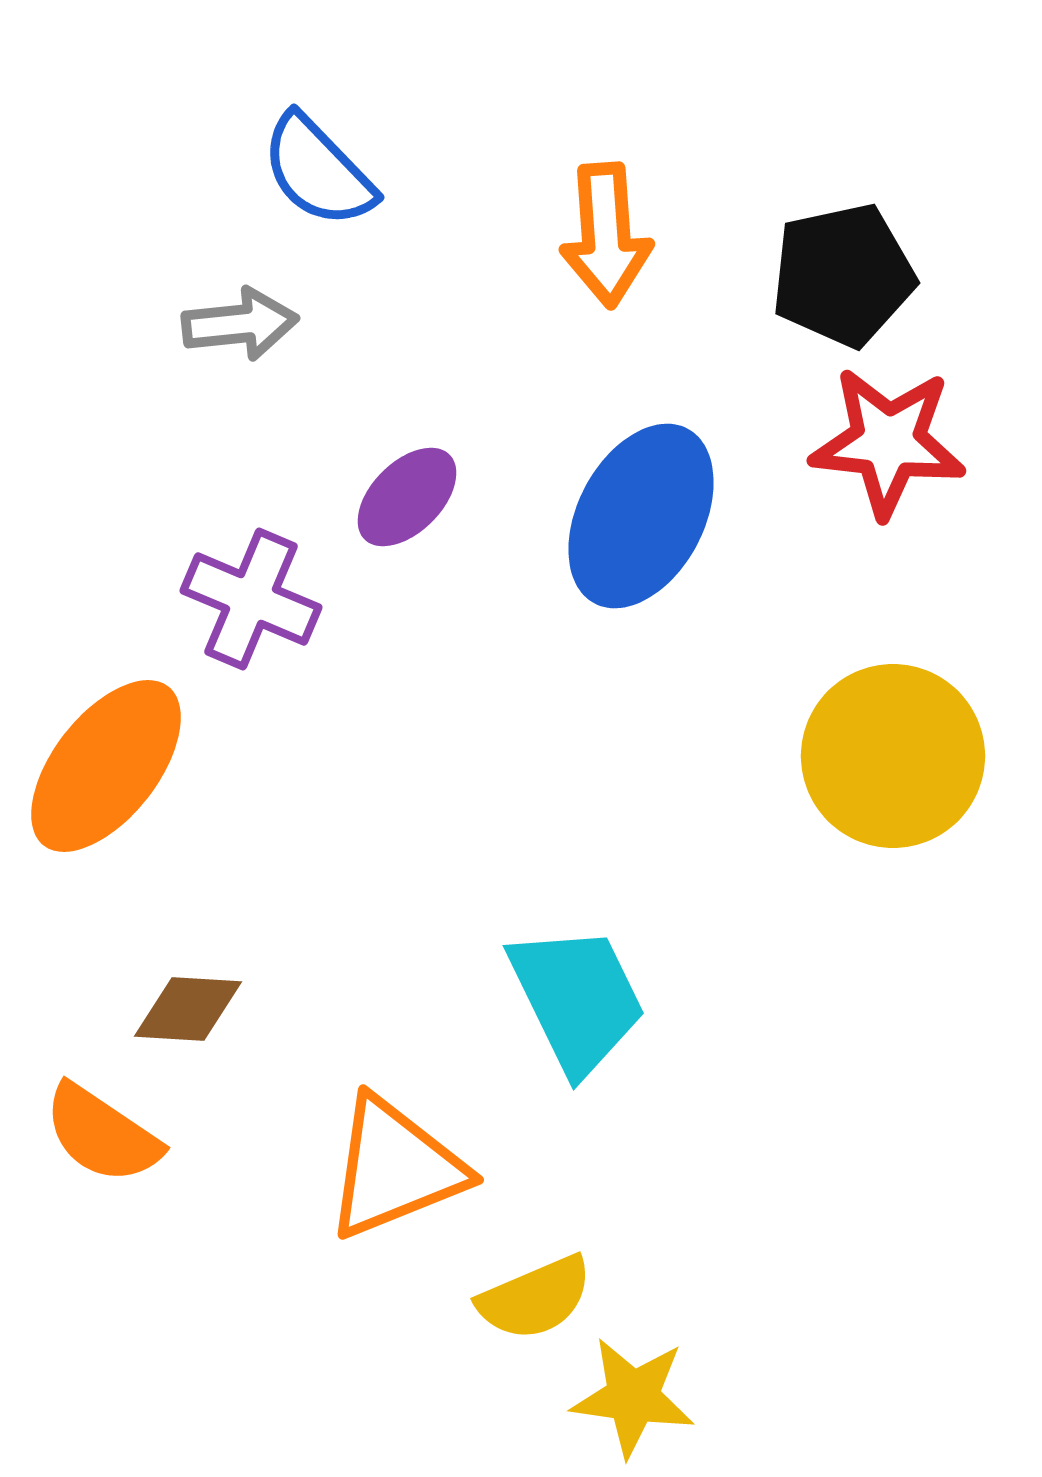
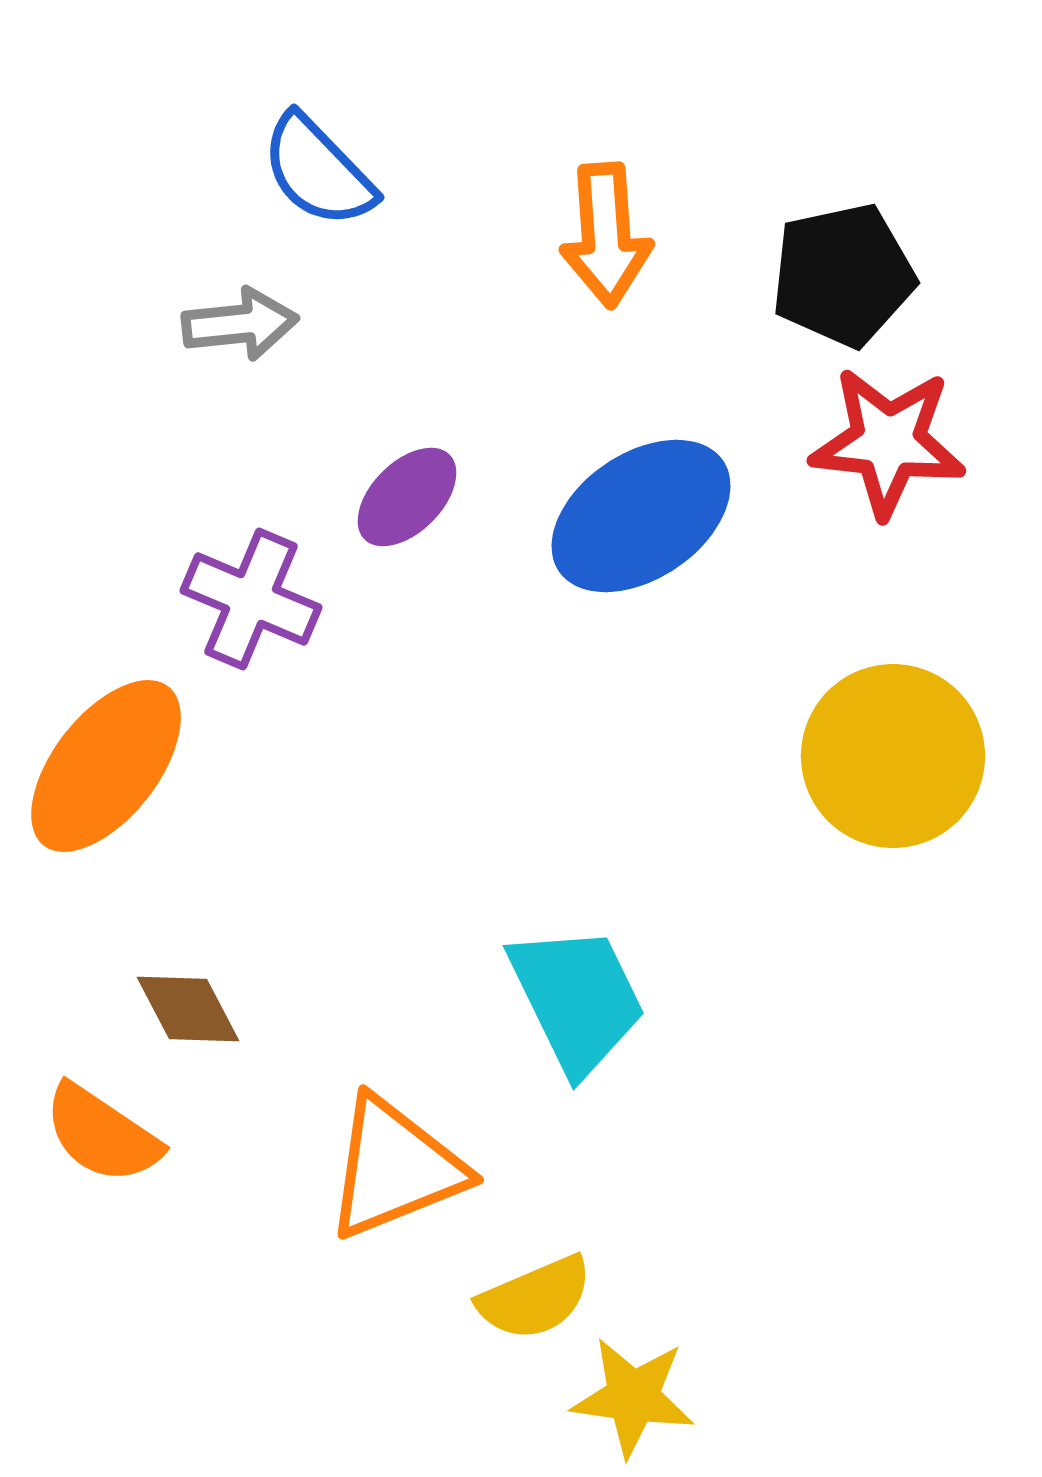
blue ellipse: rotated 28 degrees clockwise
brown diamond: rotated 59 degrees clockwise
